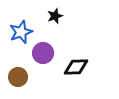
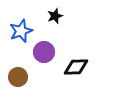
blue star: moved 1 px up
purple circle: moved 1 px right, 1 px up
